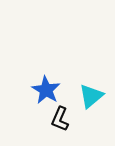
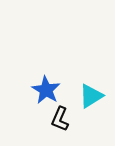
cyan triangle: rotated 8 degrees clockwise
